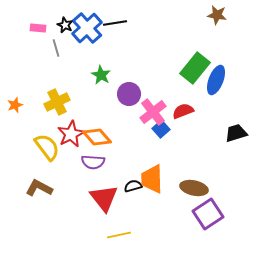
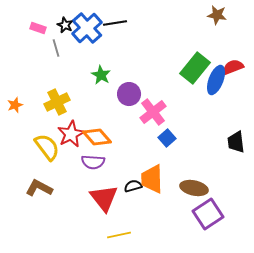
pink rectangle: rotated 14 degrees clockwise
red semicircle: moved 50 px right, 44 px up
blue square: moved 6 px right, 9 px down
black trapezoid: moved 9 px down; rotated 80 degrees counterclockwise
